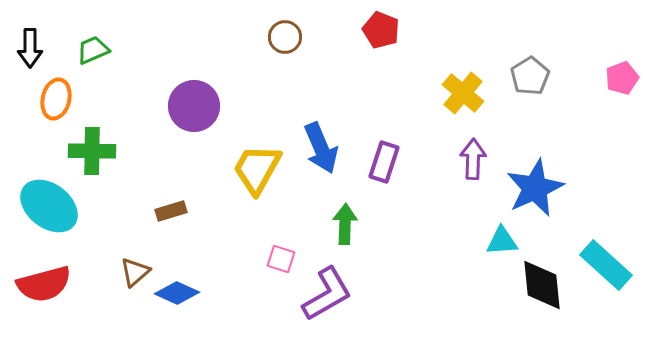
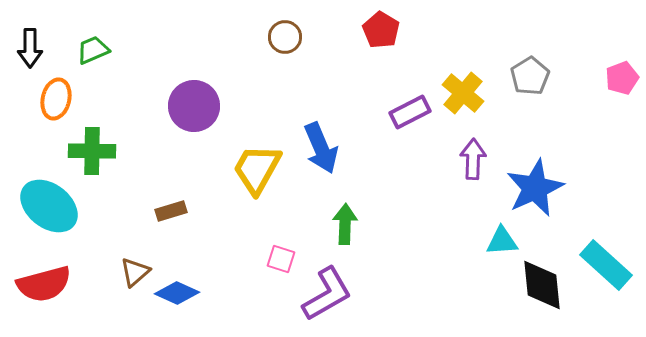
red pentagon: rotated 9 degrees clockwise
purple rectangle: moved 26 px right, 50 px up; rotated 45 degrees clockwise
